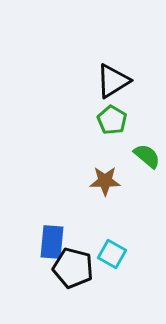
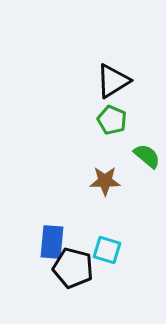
green pentagon: rotated 8 degrees counterclockwise
cyan square: moved 5 px left, 4 px up; rotated 12 degrees counterclockwise
